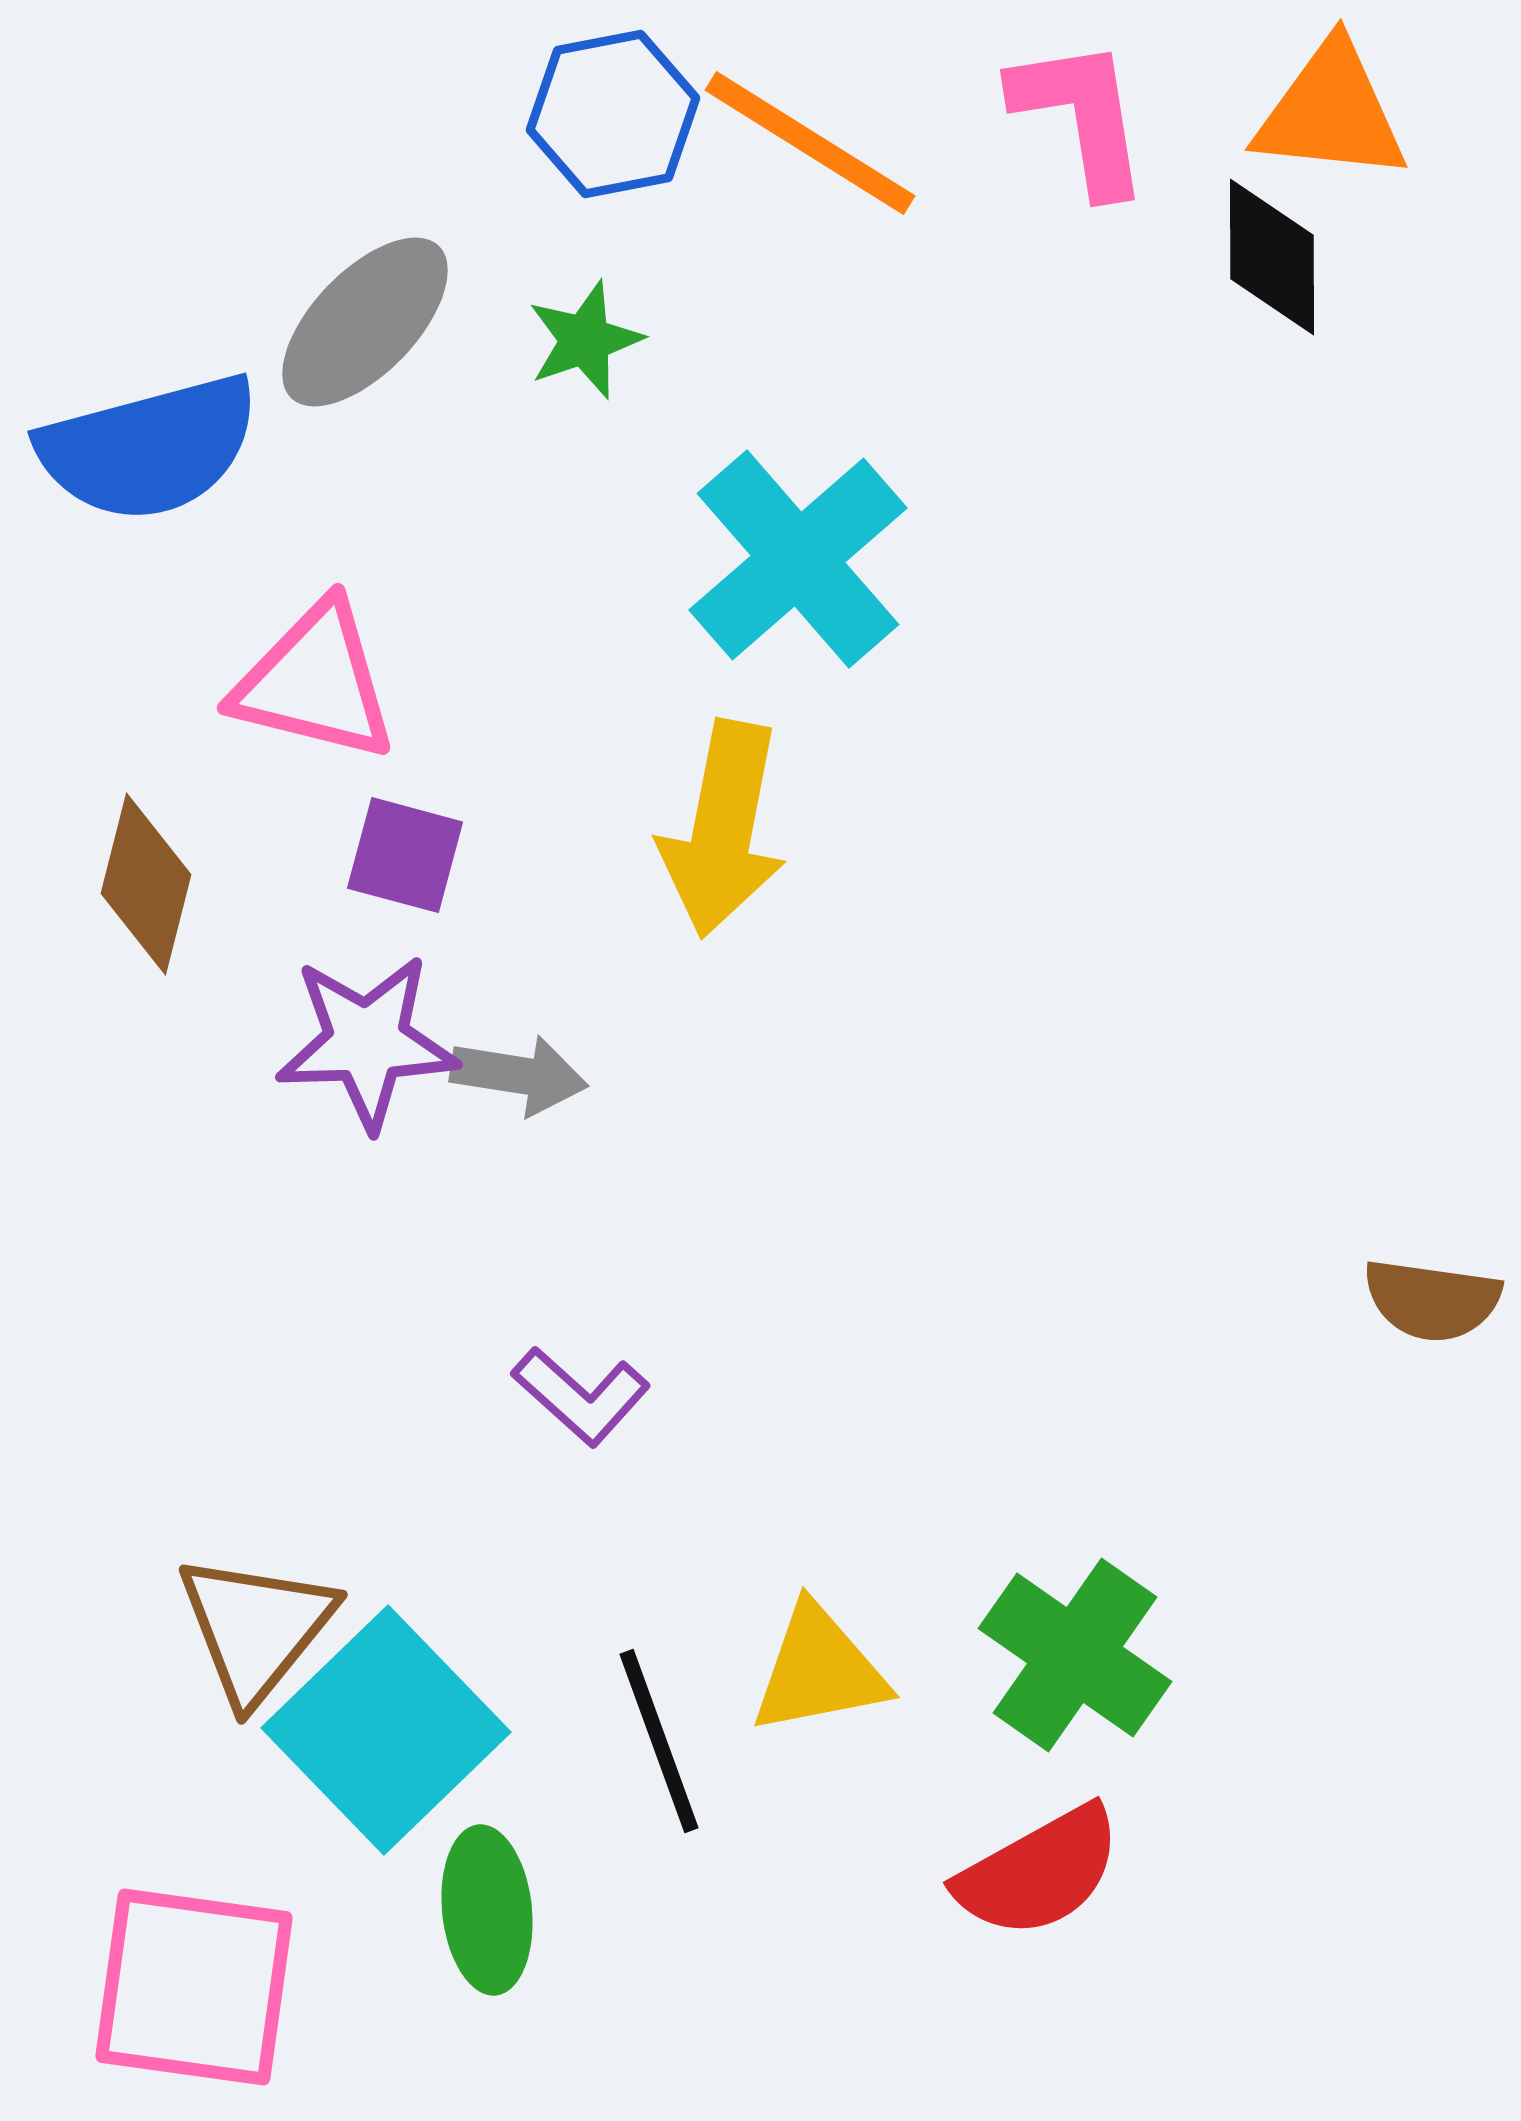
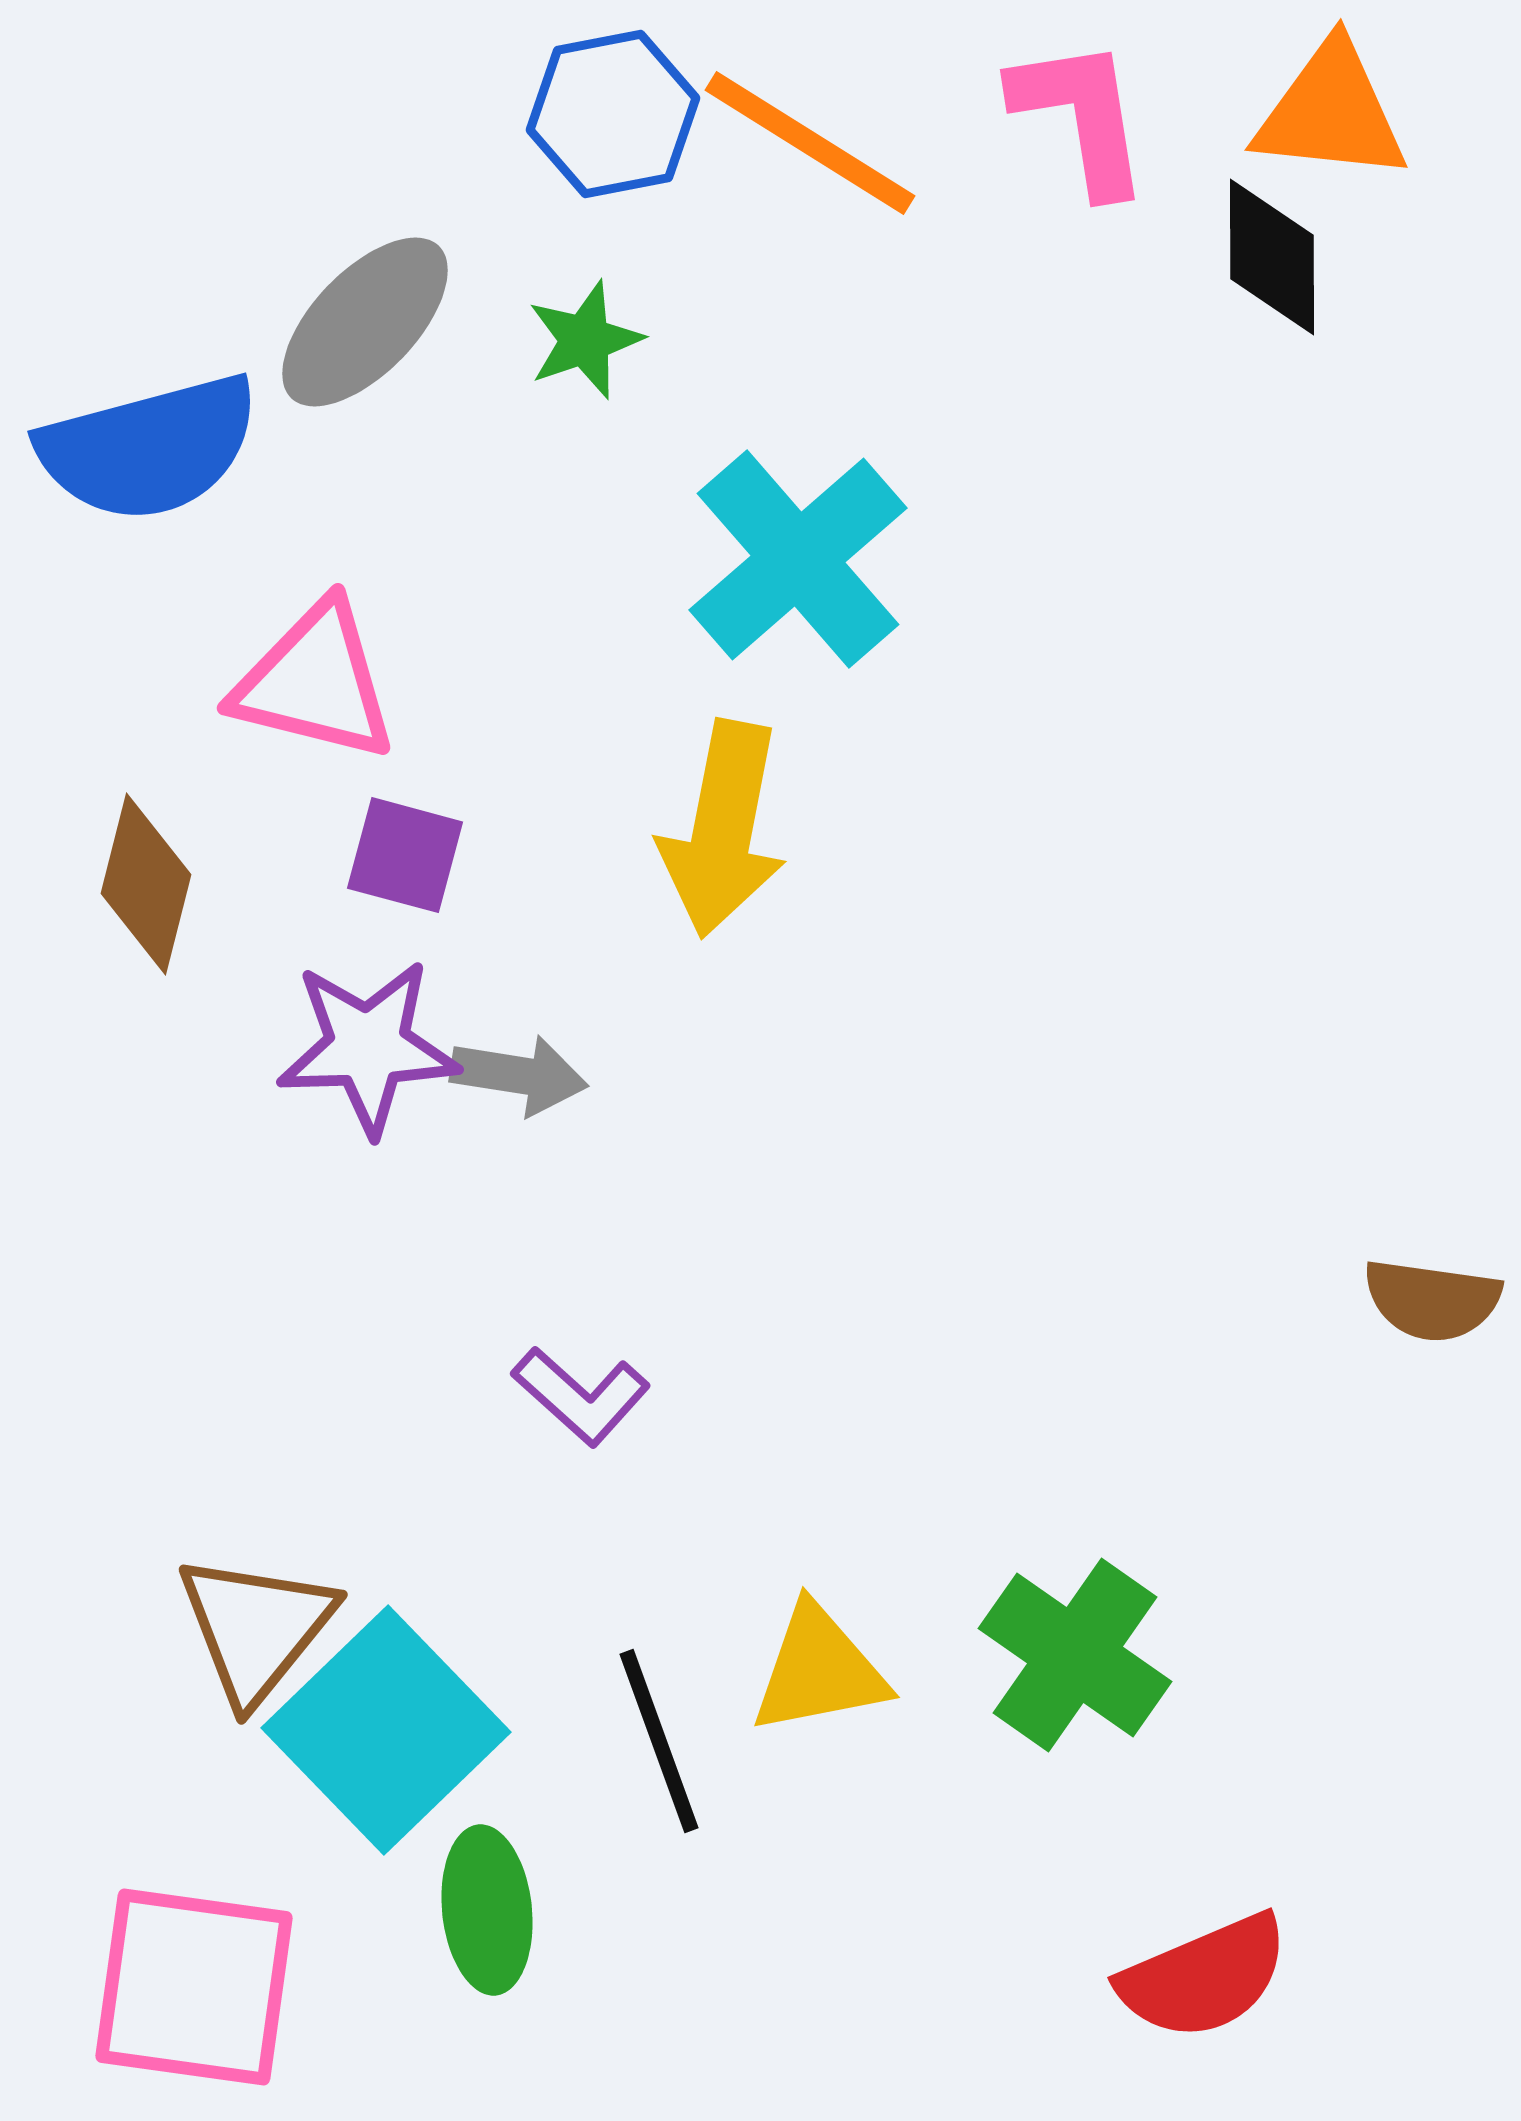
purple star: moved 1 px right, 5 px down
red semicircle: moved 165 px right, 105 px down; rotated 6 degrees clockwise
